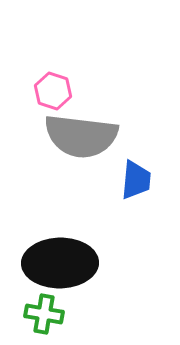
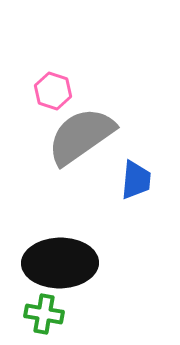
gray semicircle: rotated 138 degrees clockwise
